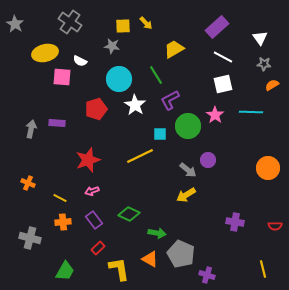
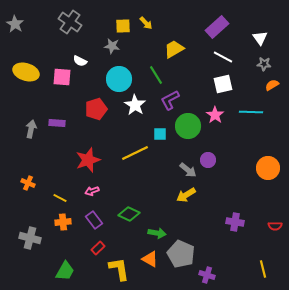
yellow ellipse at (45, 53): moved 19 px left, 19 px down; rotated 30 degrees clockwise
yellow line at (140, 156): moved 5 px left, 3 px up
